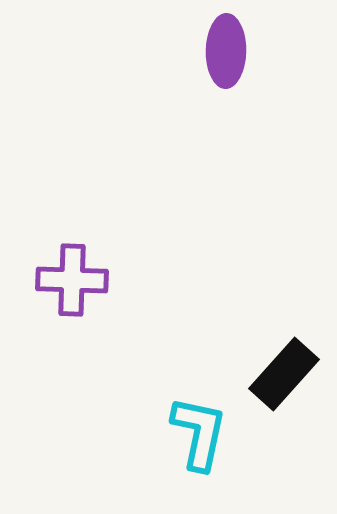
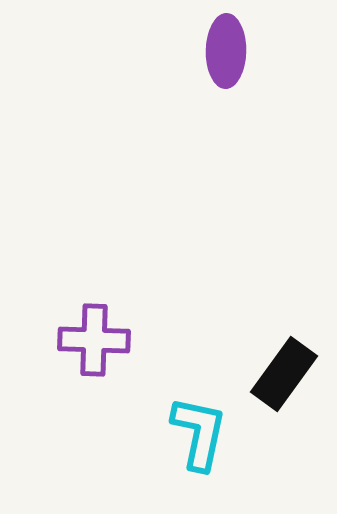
purple cross: moved 22 px right, 60 px down
black rectangle: rotated 6 degrees counterclockwise
